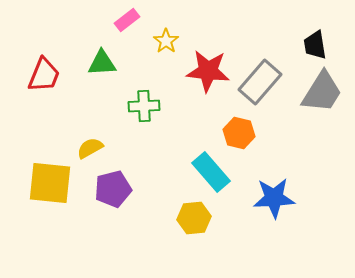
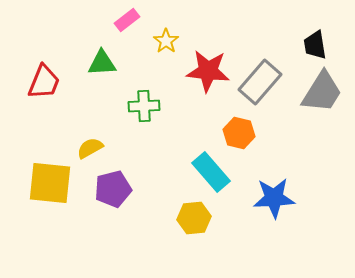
red trapezoid: moved 7 px down
